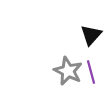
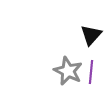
purple line: rotated 20 degrees clockwise
